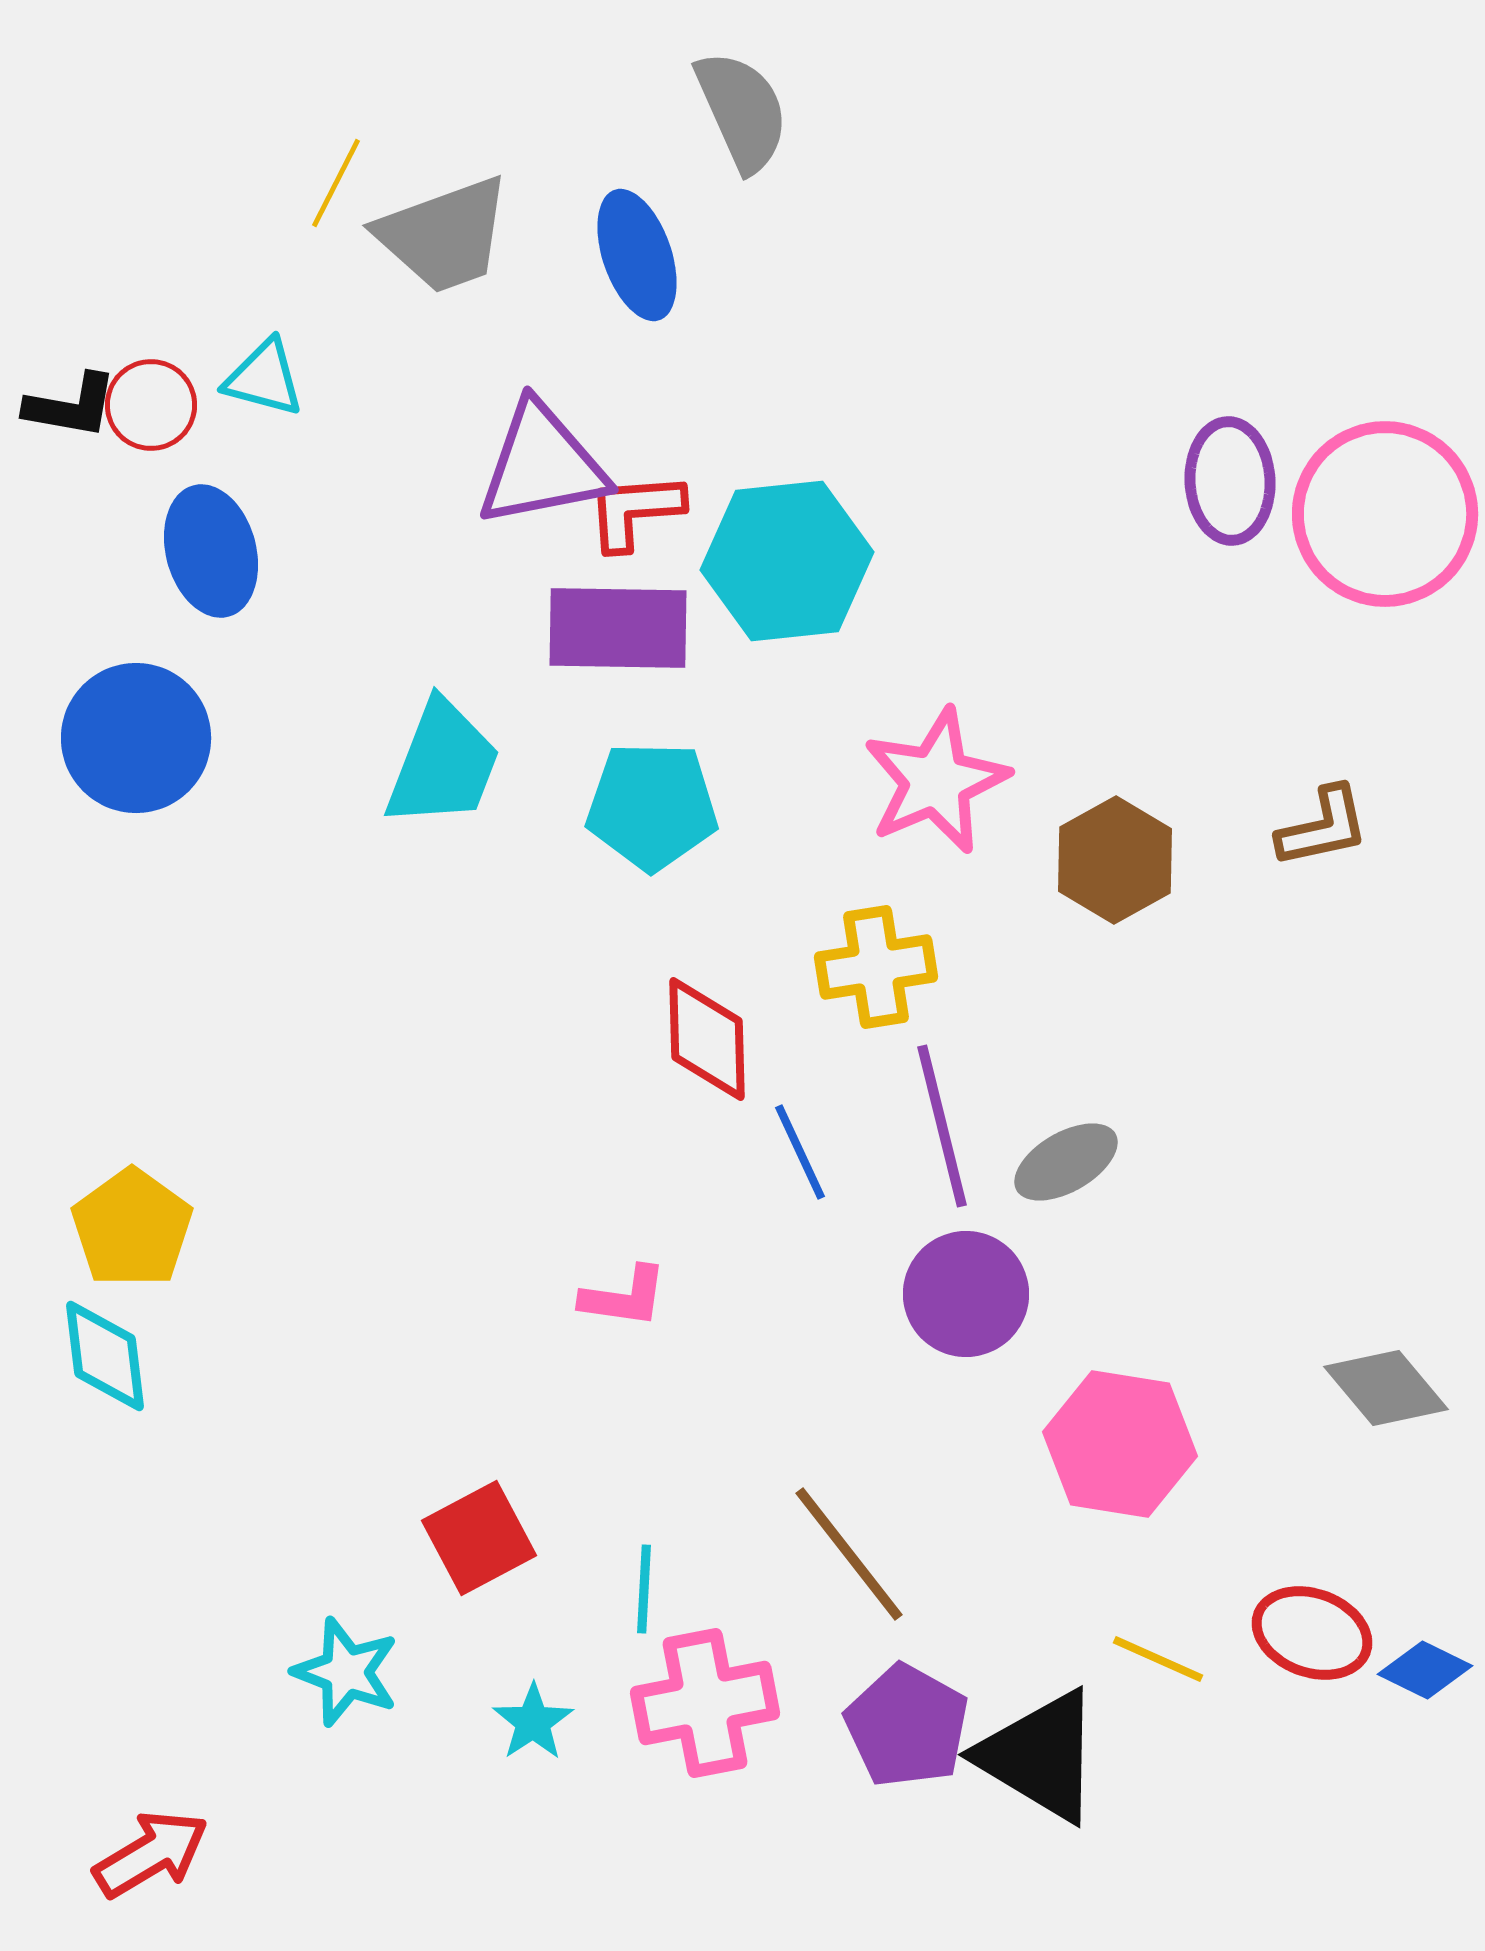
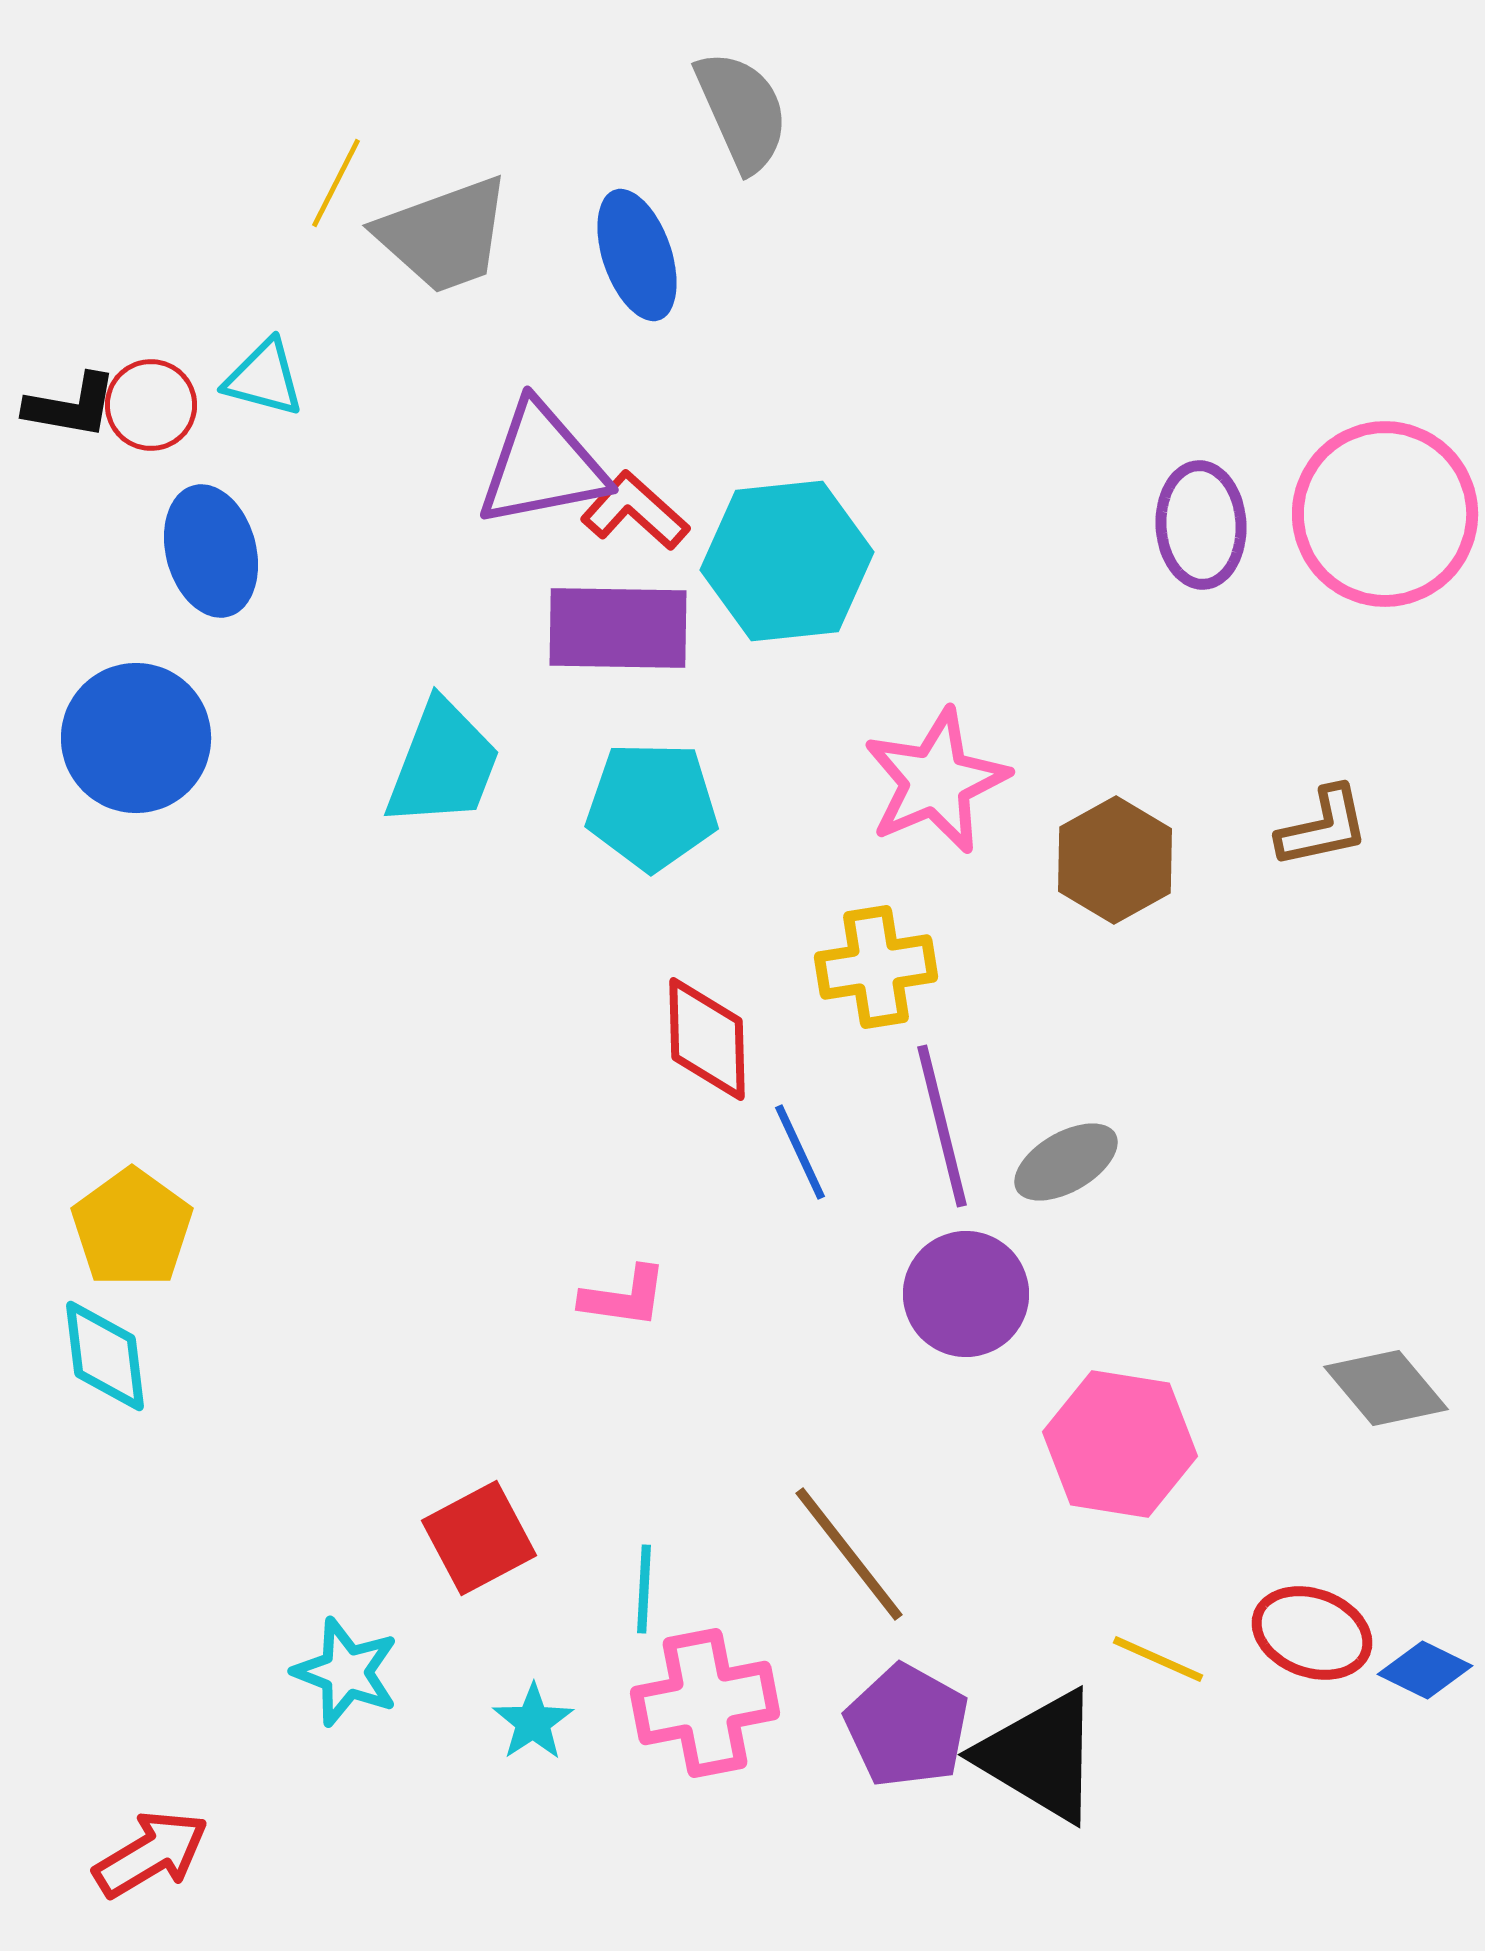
purple ellipse at (1230, 481): moved 29 px left, 44 px down
red L-shape at (635, 511): rotated 46 degrees clockwise
